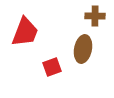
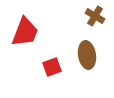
brown cross: rotated 30 degrees clockwise
brown ellipse: moved 4 px right, 6 px down; rotated 20 degrees counterclockwise
